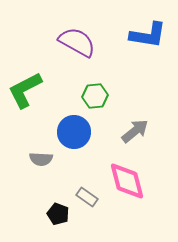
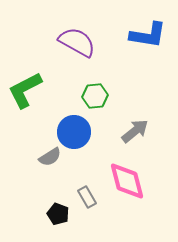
gray semicircle: moved 9 px right, 2 px up; rotated 35 degrees counterclockwise
gray rectangle: rotated 25 degrees clockwise
